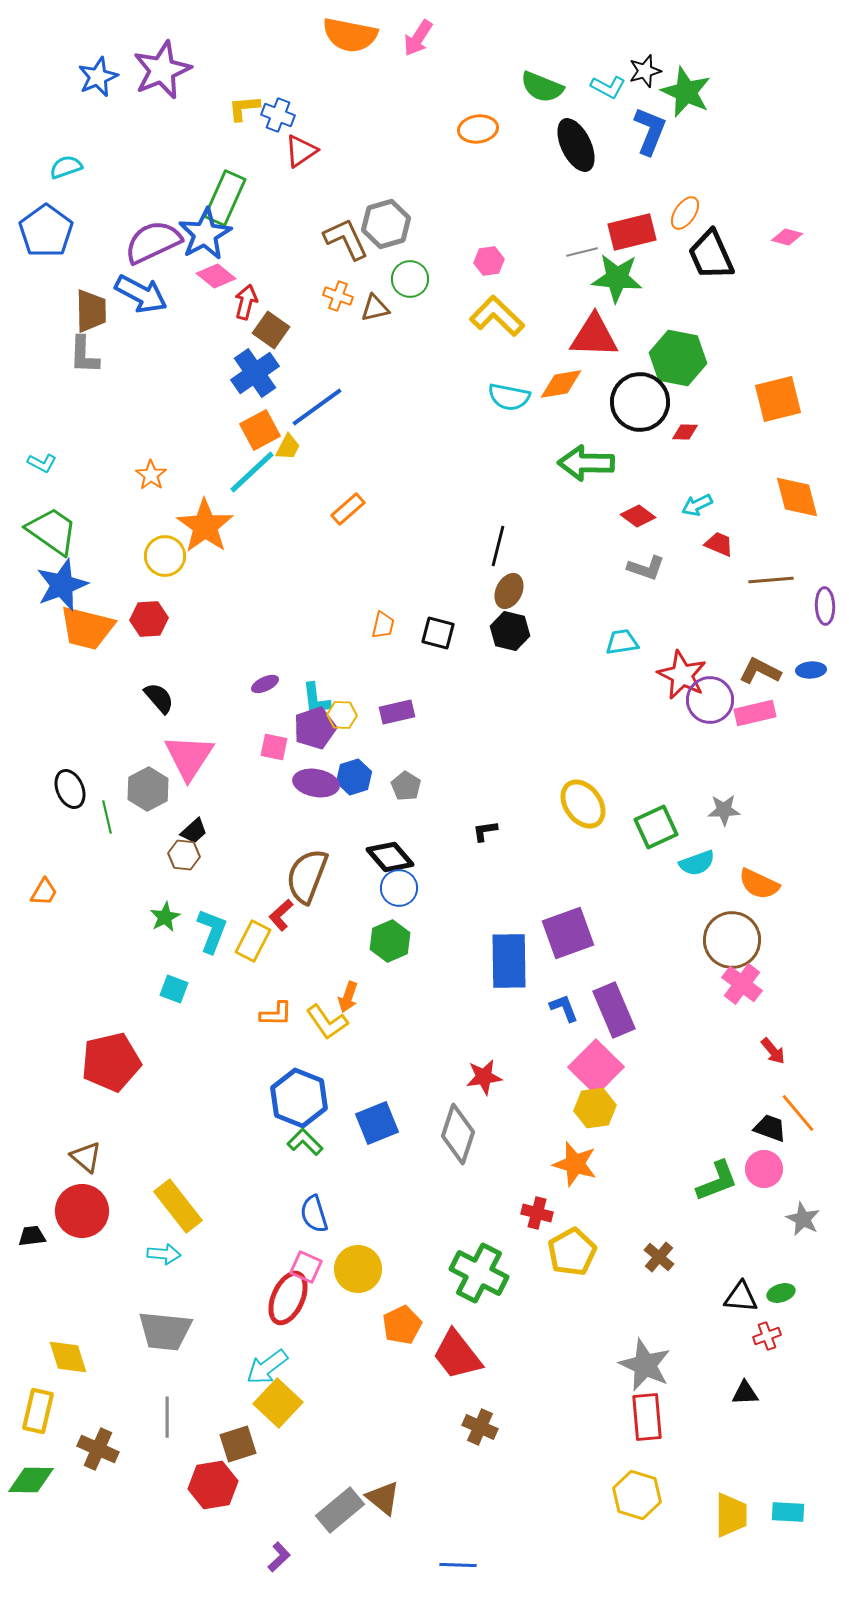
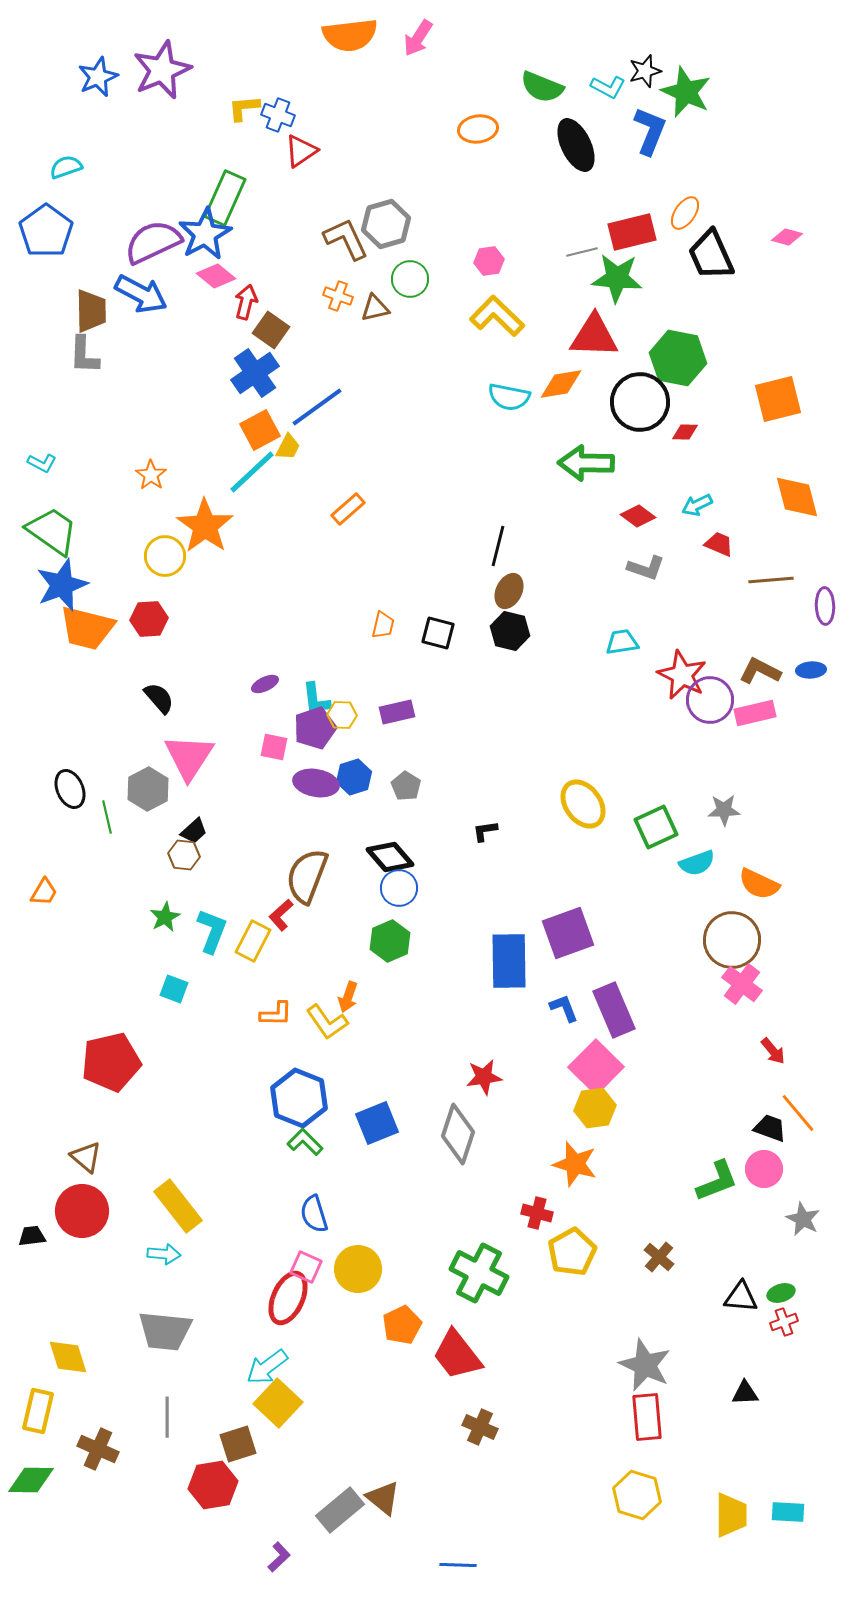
orange semicircle at (350, 35): rotated 18 degrees counterclockwise
red cross at (767, 1336): moved 17 px right, 14 px up
